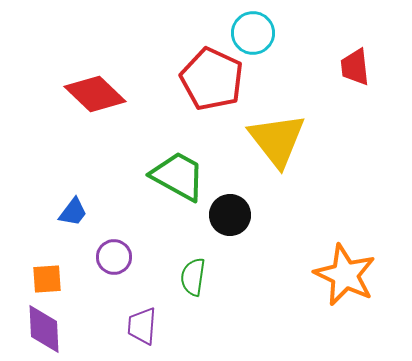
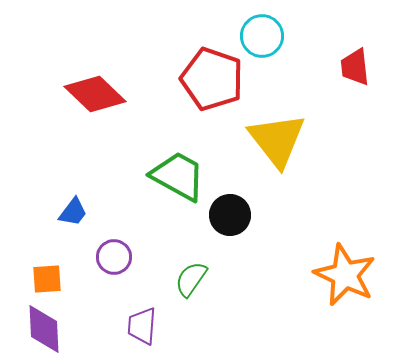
cyan circle: moved 9 px right, 3 px down
red pentagon: rotated 6 degrees counterclockwise
green semicircle: moved 2 px left, 2 px down; rotated 27 degrees clockwise
